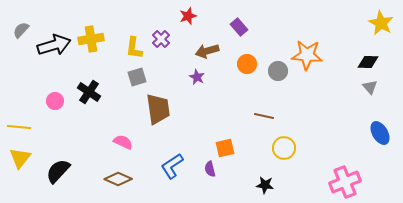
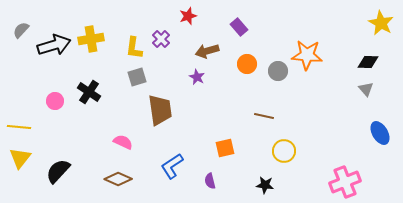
gray triangle: moved 4 px left, 2 px down
brown trapezoid: moved 2 px right, 1 px down
yellow circle: moved 3 px down
purple semicircle: moved 12 px down
